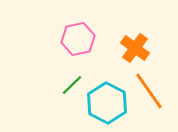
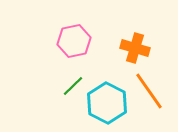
pink hexagon: moved 4 px left, 2 px down
orange cross: rotated 20 degrees counterclockwise
green line: moved 1 px right, 1 px down
